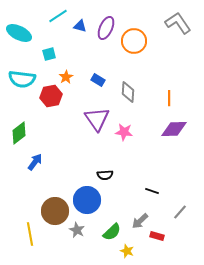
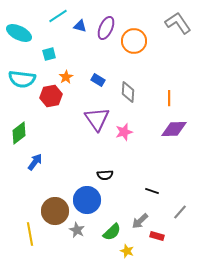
pink star: rotated 24 degrees counterclockwise
